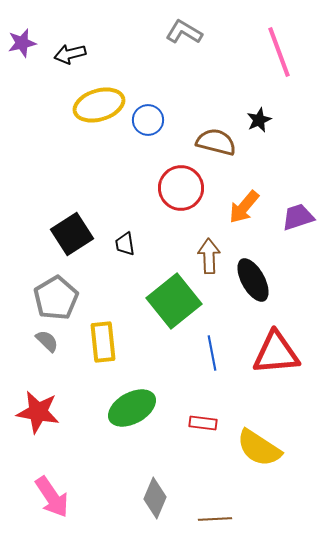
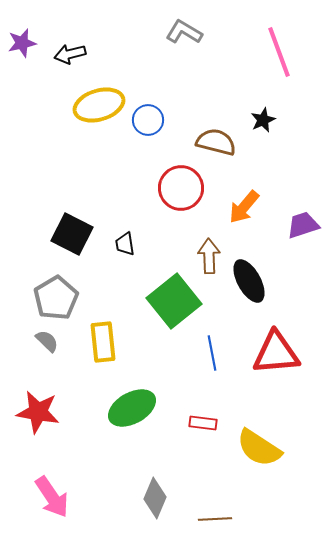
black star: moved 4 px right
purple trapezoid: moved 5 px right, 8 px down
black square: rotated 30 degrees counterclockwise
black ellipse: moved 4 px left, 1 px down
